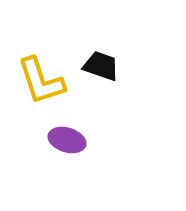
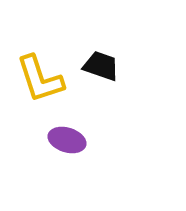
yellow L-shape: moved 1 px left, 2 px up
